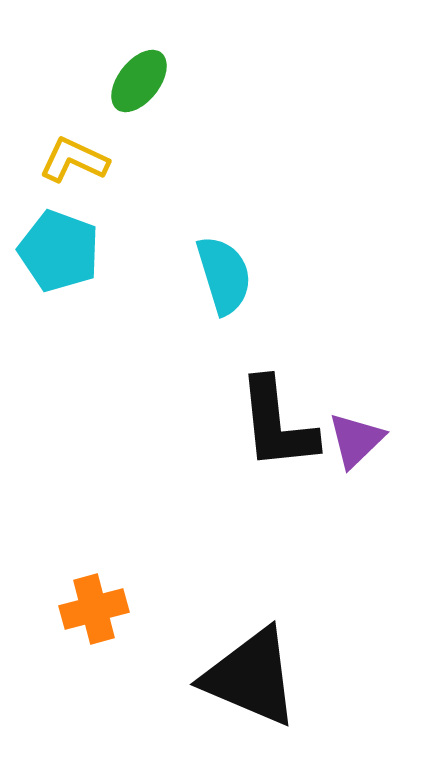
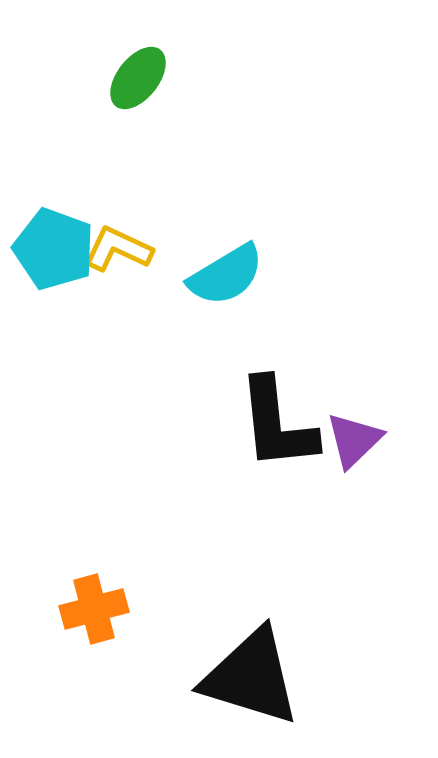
green ellipse: moved 1 px left, 3 px up
yellow L-shape: moved 44 px right, 89 px down
cyan pentagon: moved 5 px left, 2 px up
cyan semicircle: moved 2 px right; rotated 76 degrees clockwise
purple triangle: moved 2 px left
black triangle: rotated 6 degrees counterclockwise
